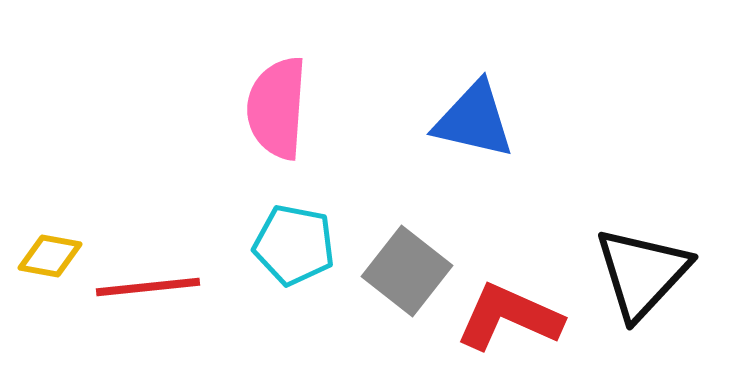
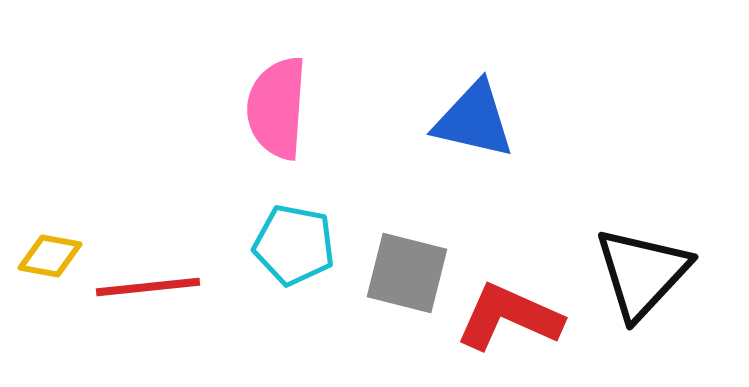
gray square: moved 2 px down; rotated 24 degrees counterclockwise
